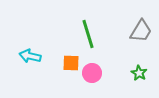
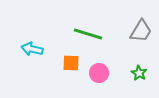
green line: rotated 56 degrees counterclockwise
cyan arrow: moved 2 px right, 7 px up
pink circle: moved 7 px right
